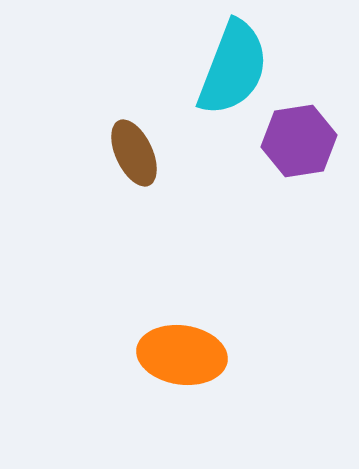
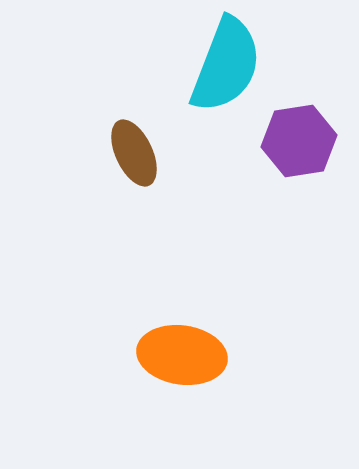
cyan semicircle: moved 7 px left, 3 px up
